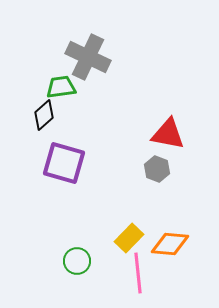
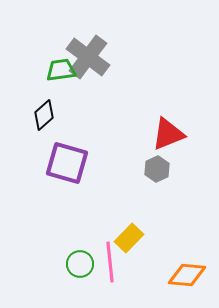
gray cross: rotated 12 degrees clockwise
green trapezoid: moved 17 px up
red triangle: rotated 33 degrees counterclockwise
purple square: moved 3 px right
gray hexagon: rotated 15 degrees clockwise
orange diamond: moved 17 px right, 31 px down
green circle: moved 3 px right, 3 px down
pink line: moved 28 px left, 11 px up
